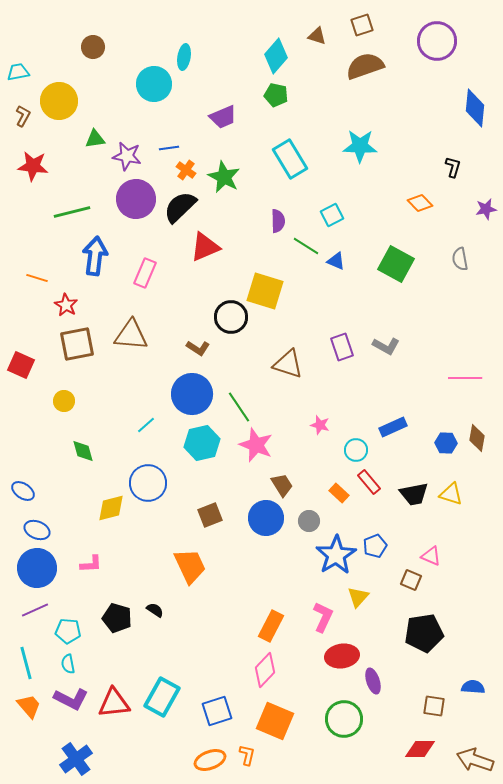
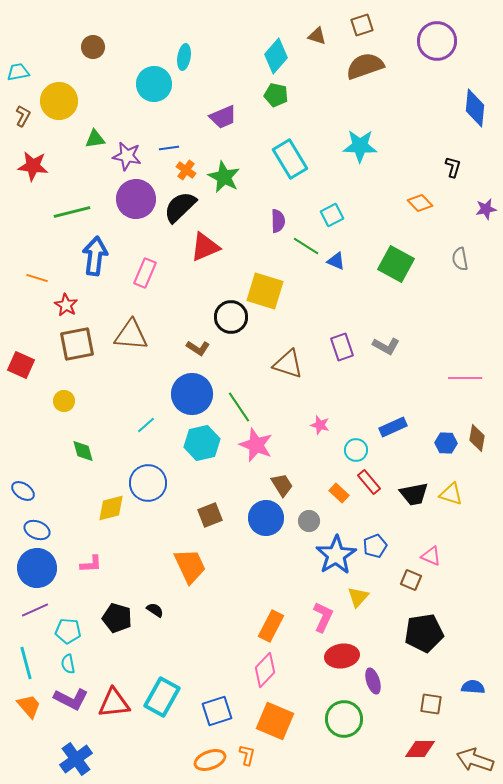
brown square at (434, 706): moved 3 px left, 2 px up
